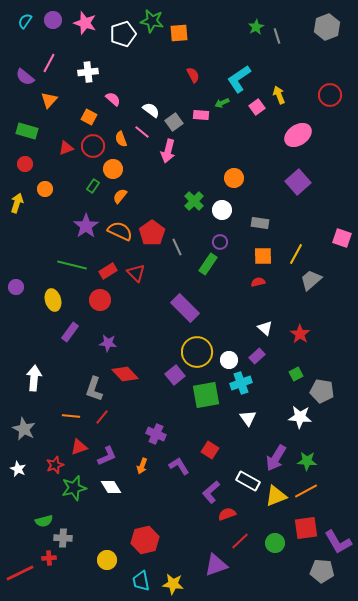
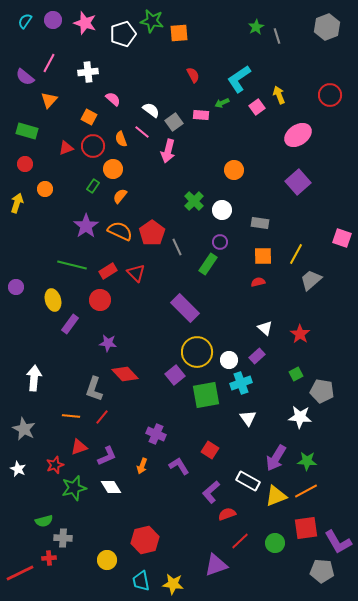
orange circle at (234, 178): moved 8 px up
purple rectangle at (70, 332): moved 8 px up
